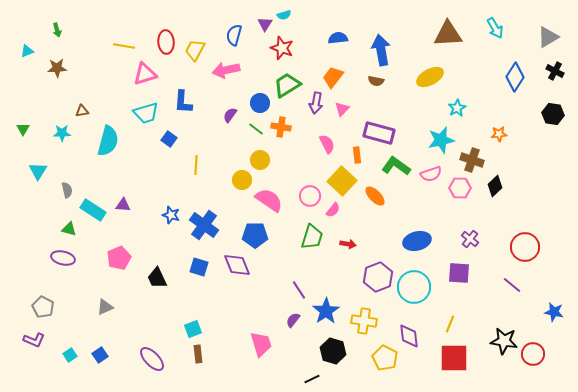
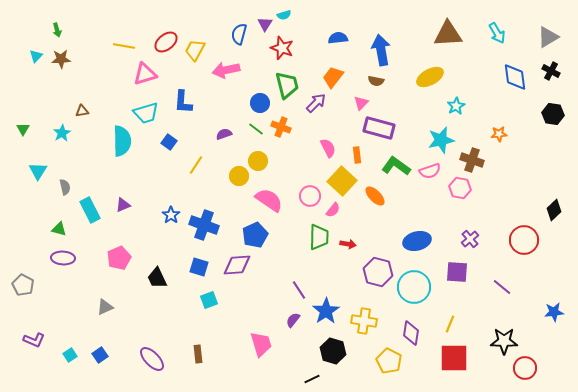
cyan arrow at (495, 28): moved 2 px right, 5 px down
blue semicircle at (234, 35): moved 5 px right, 1 px up
red ellipse at (166, 42): rotated 55 degrees clockwise
cyan triangle at (27, 51): moved 9 px right, 5 px down; rotated 24 degrees counterclockwise
brown star at (57, 68): moved 4 px right, 9 px up
black cross at (555, 71): moved 4 px left
blue diamond at (515, 77): rotated 40 degrees counterclockwise
green trapezoid at (287, 85): rotated 108 degrees clockwise
purple arrow at (316, 103): rotated 145 degrees counterclockwise
cyan star at (457, 108): moved 1 px left, 2 px up
pink triangle at (342, 109): moved 19 px right, 6 px up
purple semicircle at (230, 115): moved 6 px left, 19 px down; rotated 35 degrees clockwise
orange cross at (281, 127): rotated 12 degrees clockwise
cyan star at (62, 133): rotated 30 degrees counterclockwise
purple rectangle at (379, 133): moved 5 px up
blue square at (169, 139): moved 3 px down
cyan semicircle at (108, 141): moved 14 px right; rotated 16 degrees counterclockwise
pink semicircle at (327, 144): moved 1 px right, 4 px down
yellow circle at (260, 160): moved 2 px left, 1 px down
yellow line at (196, 165): rotated 30 degrees clockwise
pink semicircle at (431, 174): moved 1 px left, 3 px up
yellow circle at (242, 180): moved 3 px left, 4 px up
black diamond at (495, 186): moved 59 px right, 24 px down
pink hexagon at (460, 188): rotated 10 degrees clockwise
gray semicircle at (67, 190): moved 2 px left, 3 px up
purple triangle at (123, 205): rotated 28 degrees counterclockwise
cyan rectangle at (93, 210): moved 3 px left; rotated 30 degrees clockwise
blue star at (171, 215): rotated 18 degrees clockwise
blue cross at (204, 225): rotated 16 degrees counterclockwise
green triangle at (69, 229): moved 10 px left
blue pentagon at (255, 235): rotated 25 degrees counterclockwise
green trapezoid at (312, 237): moved 7 px right; rotated 16 degrees counterclockwise
purple cross at (470, 239): rotated 12 degrees clockwise
red circle at (525, 247): moved 1 px left, 7 px up
purple ellipse at (63, 258): rotated 10 degrees counterclockwise
purple diamond at (237, 265): rotated 72 degrees counterclockwise
purple square at (459, 273): moved 2 px left, 1 px up
purple hexagon at (378, 277): moved 5 px up; rotated 24 degrees counterclockwise
purple line at (512, 285): moved 10 px left, 2 px down
gray pentagon at (43, 307): moved 20 px left, 22 px up
blue star at (554, 312): rotated 18 degrees counterclockwise
cyan square at (193, 329): moved 16 px right, 29 px up
purple diamond at (409, 336): moved 2 px right, 3 px up; rotated 15 degrees clockwise
black star at (504, 341): rotated 8 degrees counterclockwise
red circle at (533, 354): moved 8 px left, 14 px down
yellow pentagon at (385, 358): moved 4 px right, 3 px down
